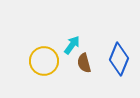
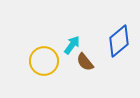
blue diamond: moved 18 px up; rotated 28 degrees clockwise
brown semicircle: moved 1 px right, 1 px up; rotated 24 degrees counterclockwise
